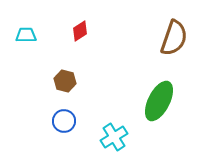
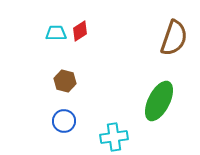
cyan trapezoid: moved 30 px right, 2 px up
cyan cross: rotated 24 degrees clockwise
